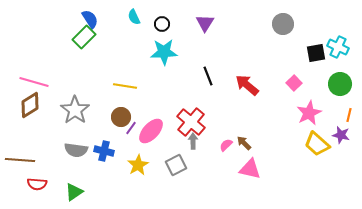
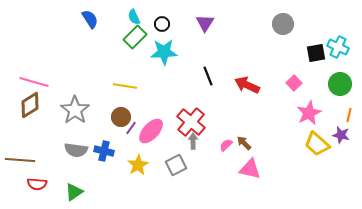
green rectangle: moved 51 px right
red arrow: rotated 15 degrees counterclockwise
